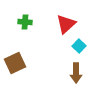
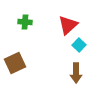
red triangle: moved 2 px right, 1 px down
cyan square: moved 1 px up
